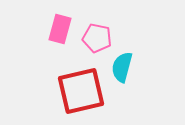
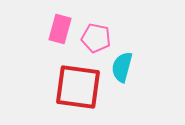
pink pentagon: moved 1 px left
red square: moved 3 px left, 4 px up; rotated 21 degrees clockwise
